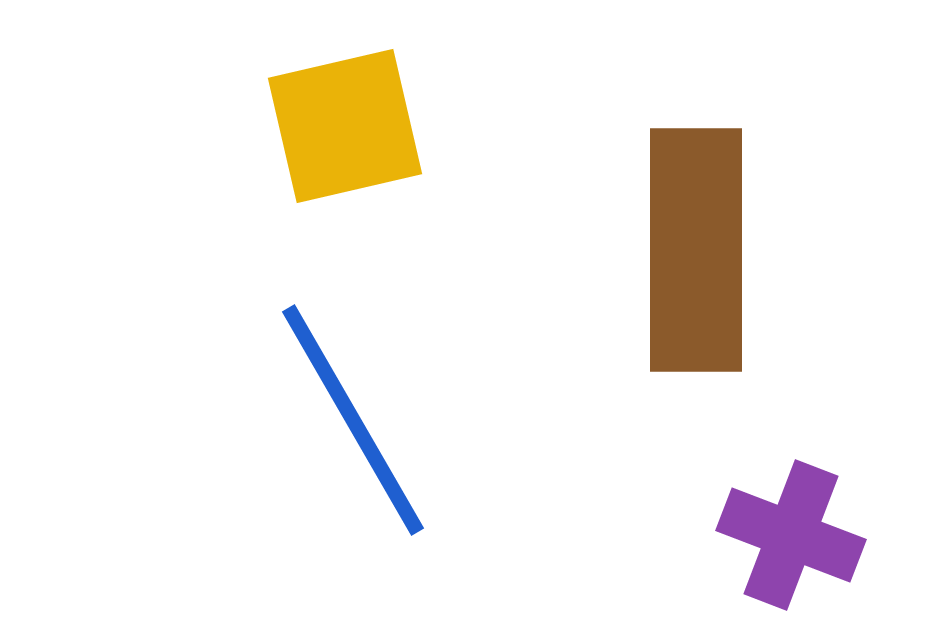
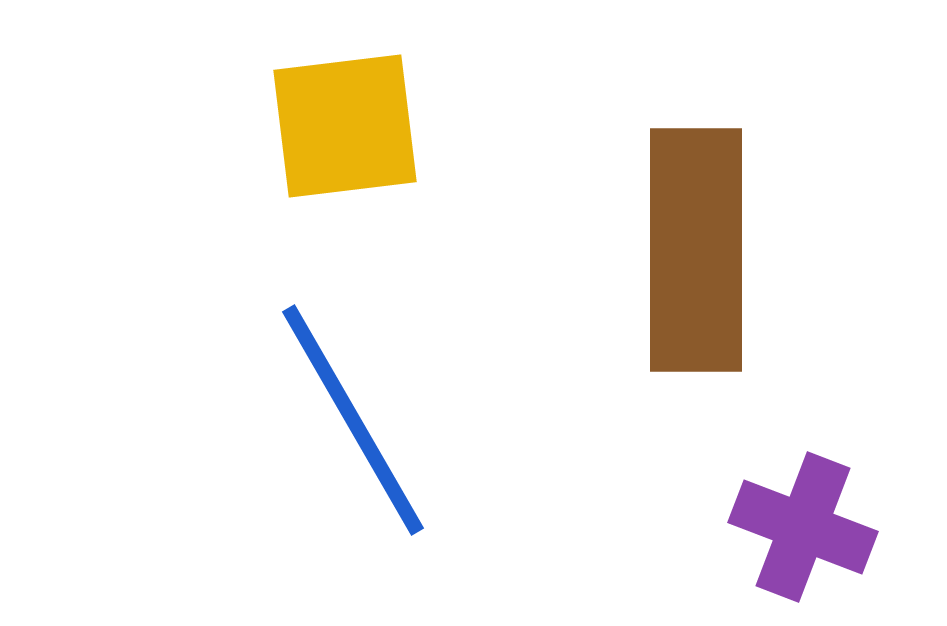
yellow square: rotated 6 degrees clockwise
purple cross: moved 12 px right, 8 px up
